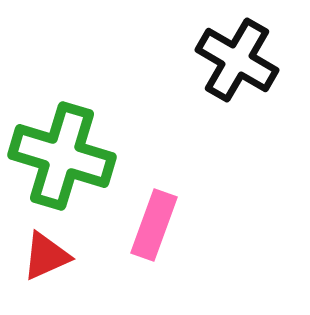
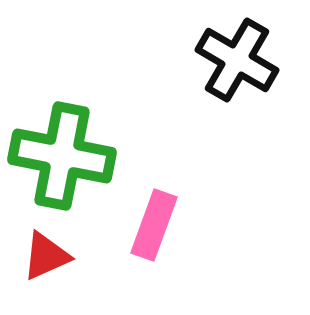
green cross: rotated 6 degrees counterclockwise
